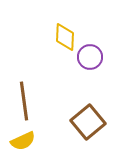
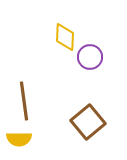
yellow semicircle: moved 4 px left, 2 px up; rotated 25 degrees clockwise
